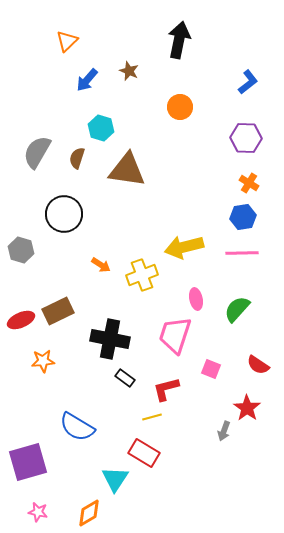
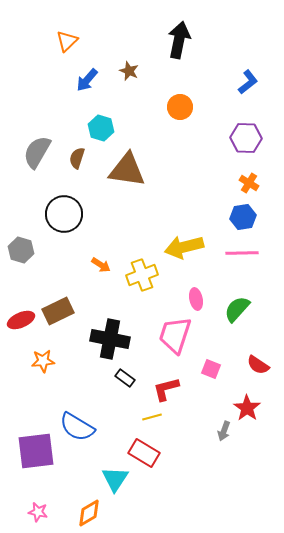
purple square: moved 8 px right, 11 px up; rotated 9 degrees clockwise
